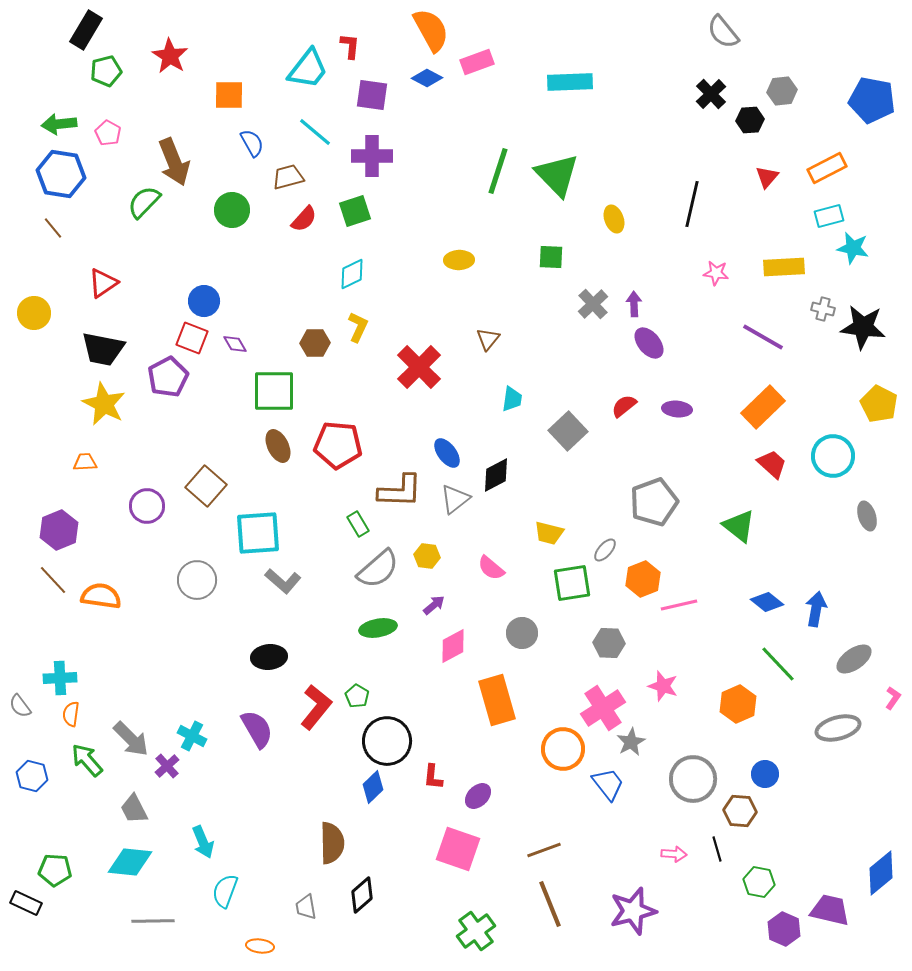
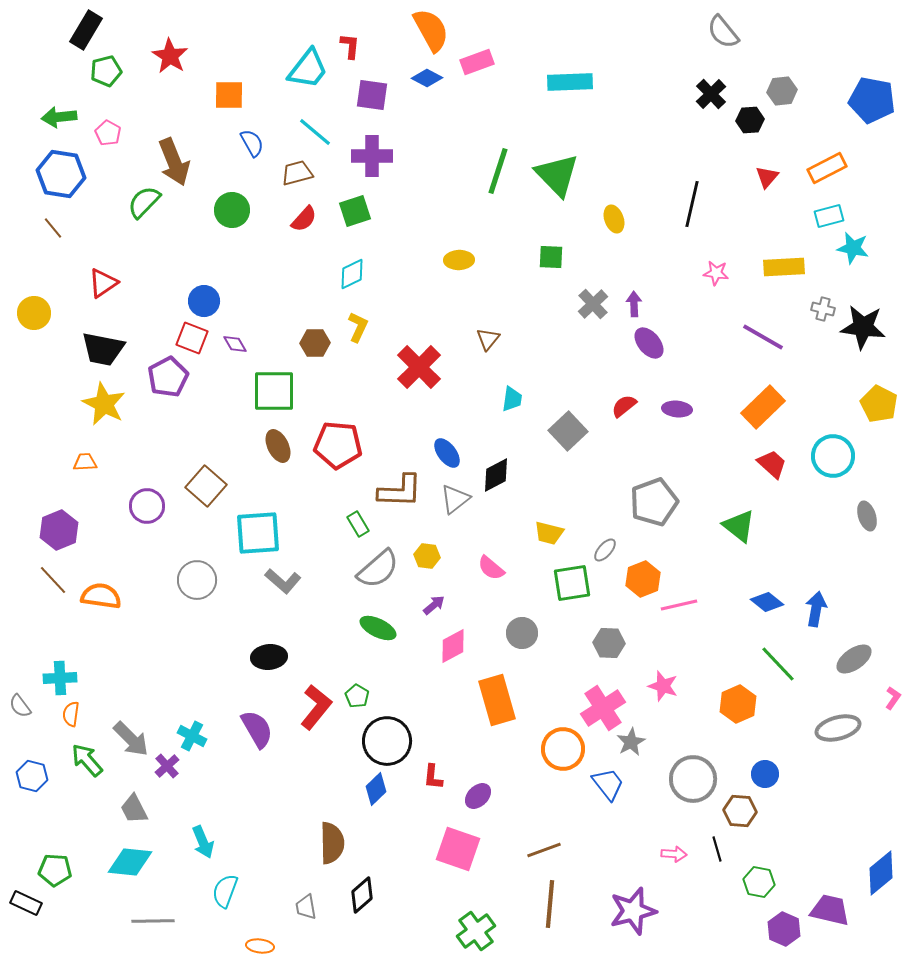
green arrow at (59, 124): moved 7 px up
brown trapezoid at (288, 177): moved 9 px right, 4 px up
green ellipse at (378, 628): rotated 36 degrees clockwise
blue diamond at (373, 787): moved 3 px right, 2 px down
brown line at (550, 904): rotated 27 degrees clockwise
